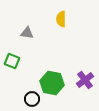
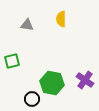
gray triangle: moved 8 px up
green square: rotated 35 degrees counterclockwise
purple cross: rotated 18 degrees counterclockwise
